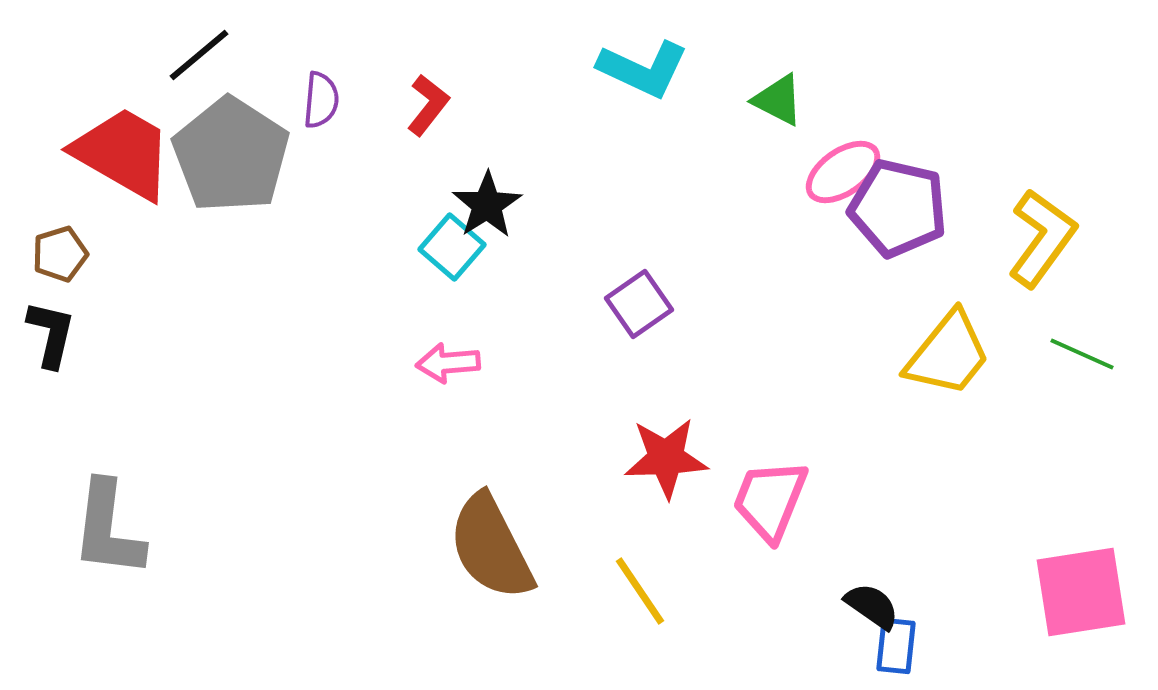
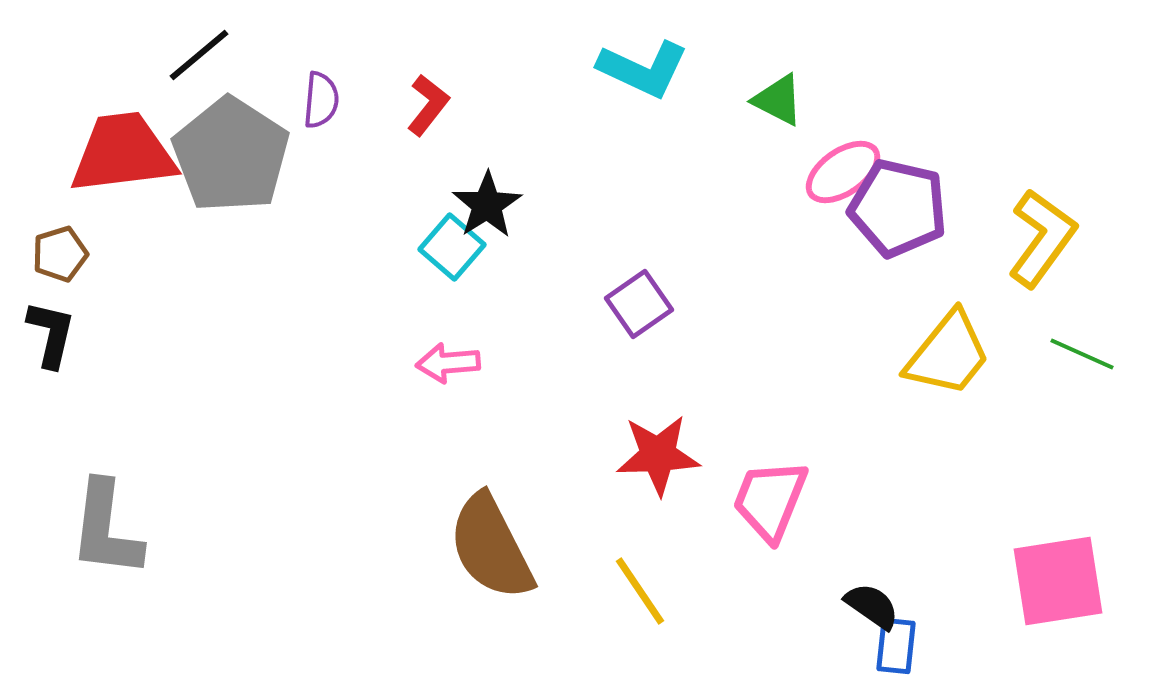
red trapezoid: rotated 37 degrees counterclockwise
red star: moved 8 px left, 3 px up
gray L-shape: moved 2 px left
pink square: moved 23 px left, 11 px up
